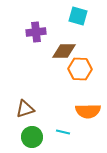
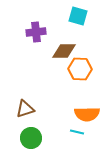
orange semicircle: moved 1 px left, 3 px down
cyan line: moved 14 px right
green circle: moved 1 px left, 1 px down
